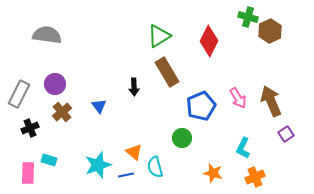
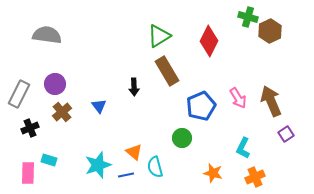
brown rectangle: moved 1 px up
